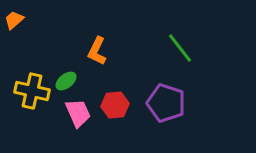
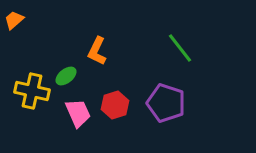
green ellipse: moved 5 px up
red hexagon: rotated 12 degrees counterclockwise
